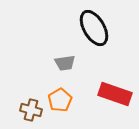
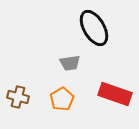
gray trapezoid: moved 5 px right
orange pentagon: moved 2 px right, 1 px up
brown cross: moved 13 px left, 13 px up
